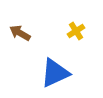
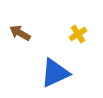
yellow cross: moved 2 px right, 3 px down
